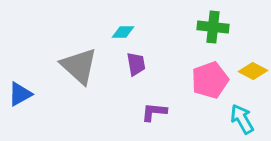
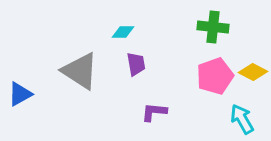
gray triangle: moved 1 px right, 5 px down; rotated 9 degrees counterclockwise
yellow diamond: moved 1 px down
pink pentagon: moved 5 px right, 4 px up
